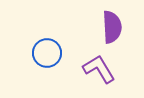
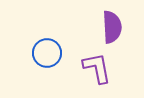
purple L-shape: moved 2 px left, 1 px up; rotated 20 degrees clockwise
